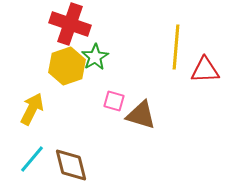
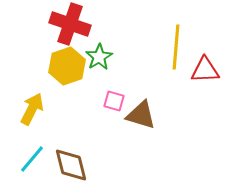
green star: moved 4 px right
